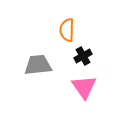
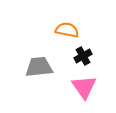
orange semicircle: rotated 100 degrees clockwise
gray trapezoid: moved 1 px right, 2 px down
